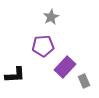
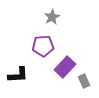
gray star: moved 1 px right
black L-shape: moved 3 px right
